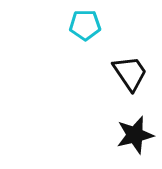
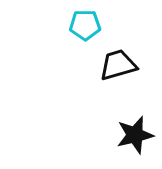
black trapezoid: moved 12 px left, 8 px up; rotated 72 degrees counterclockwise
